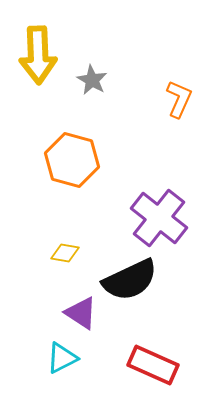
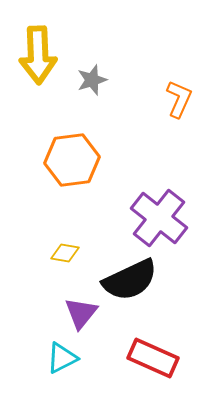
gray star: rotated 24 degrees clockwise
orange hexagon: rotated 22 degrees counterclockwise
purple triangle: rotated 36 degrees clockwise
red rectangle: moved 7 px up
